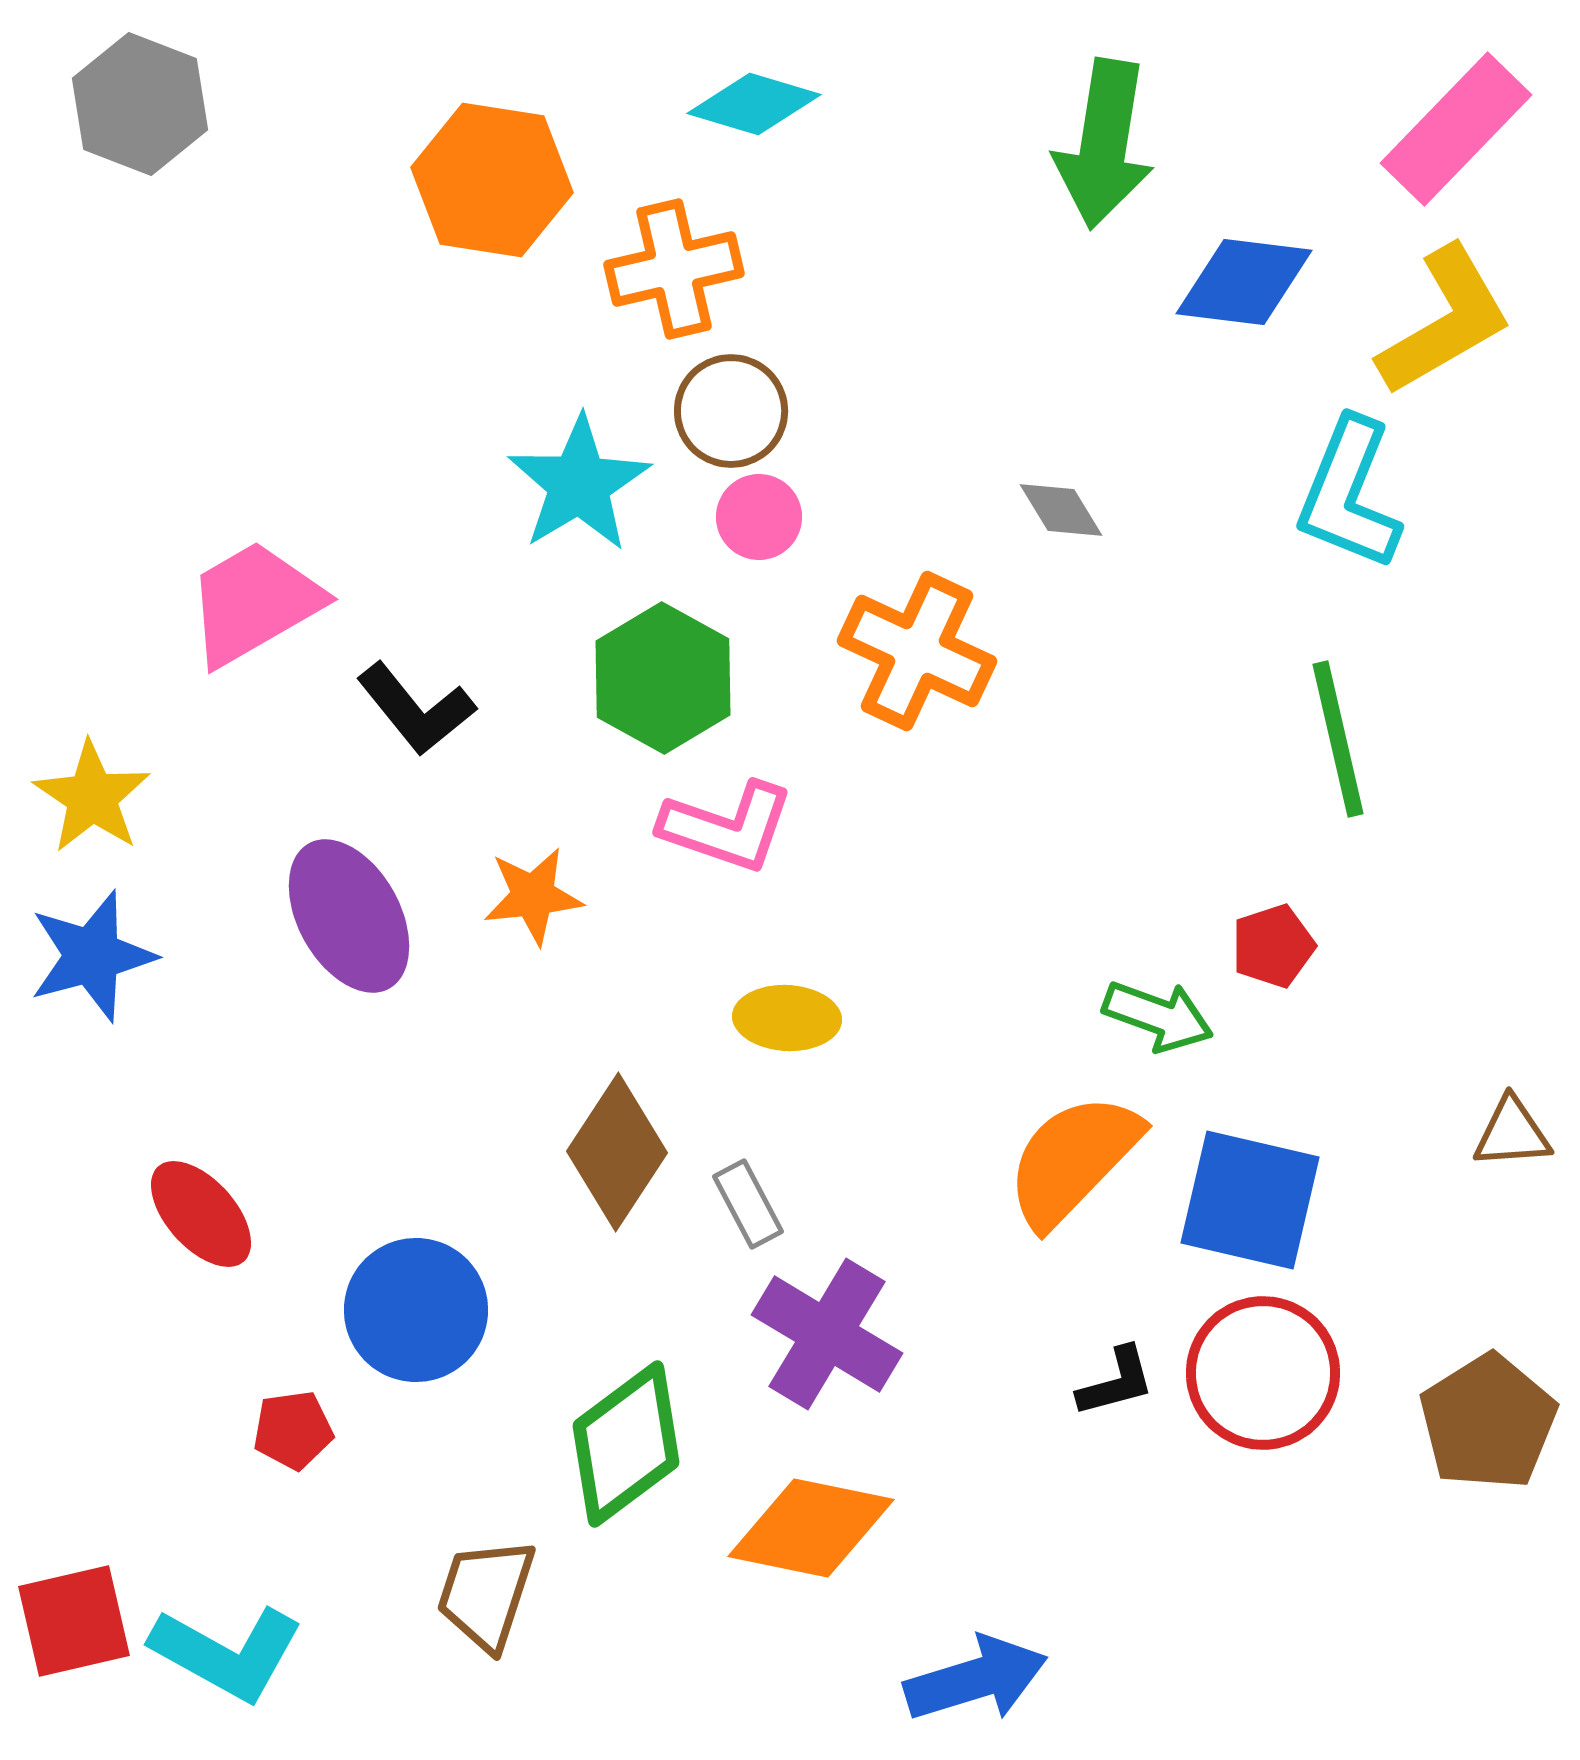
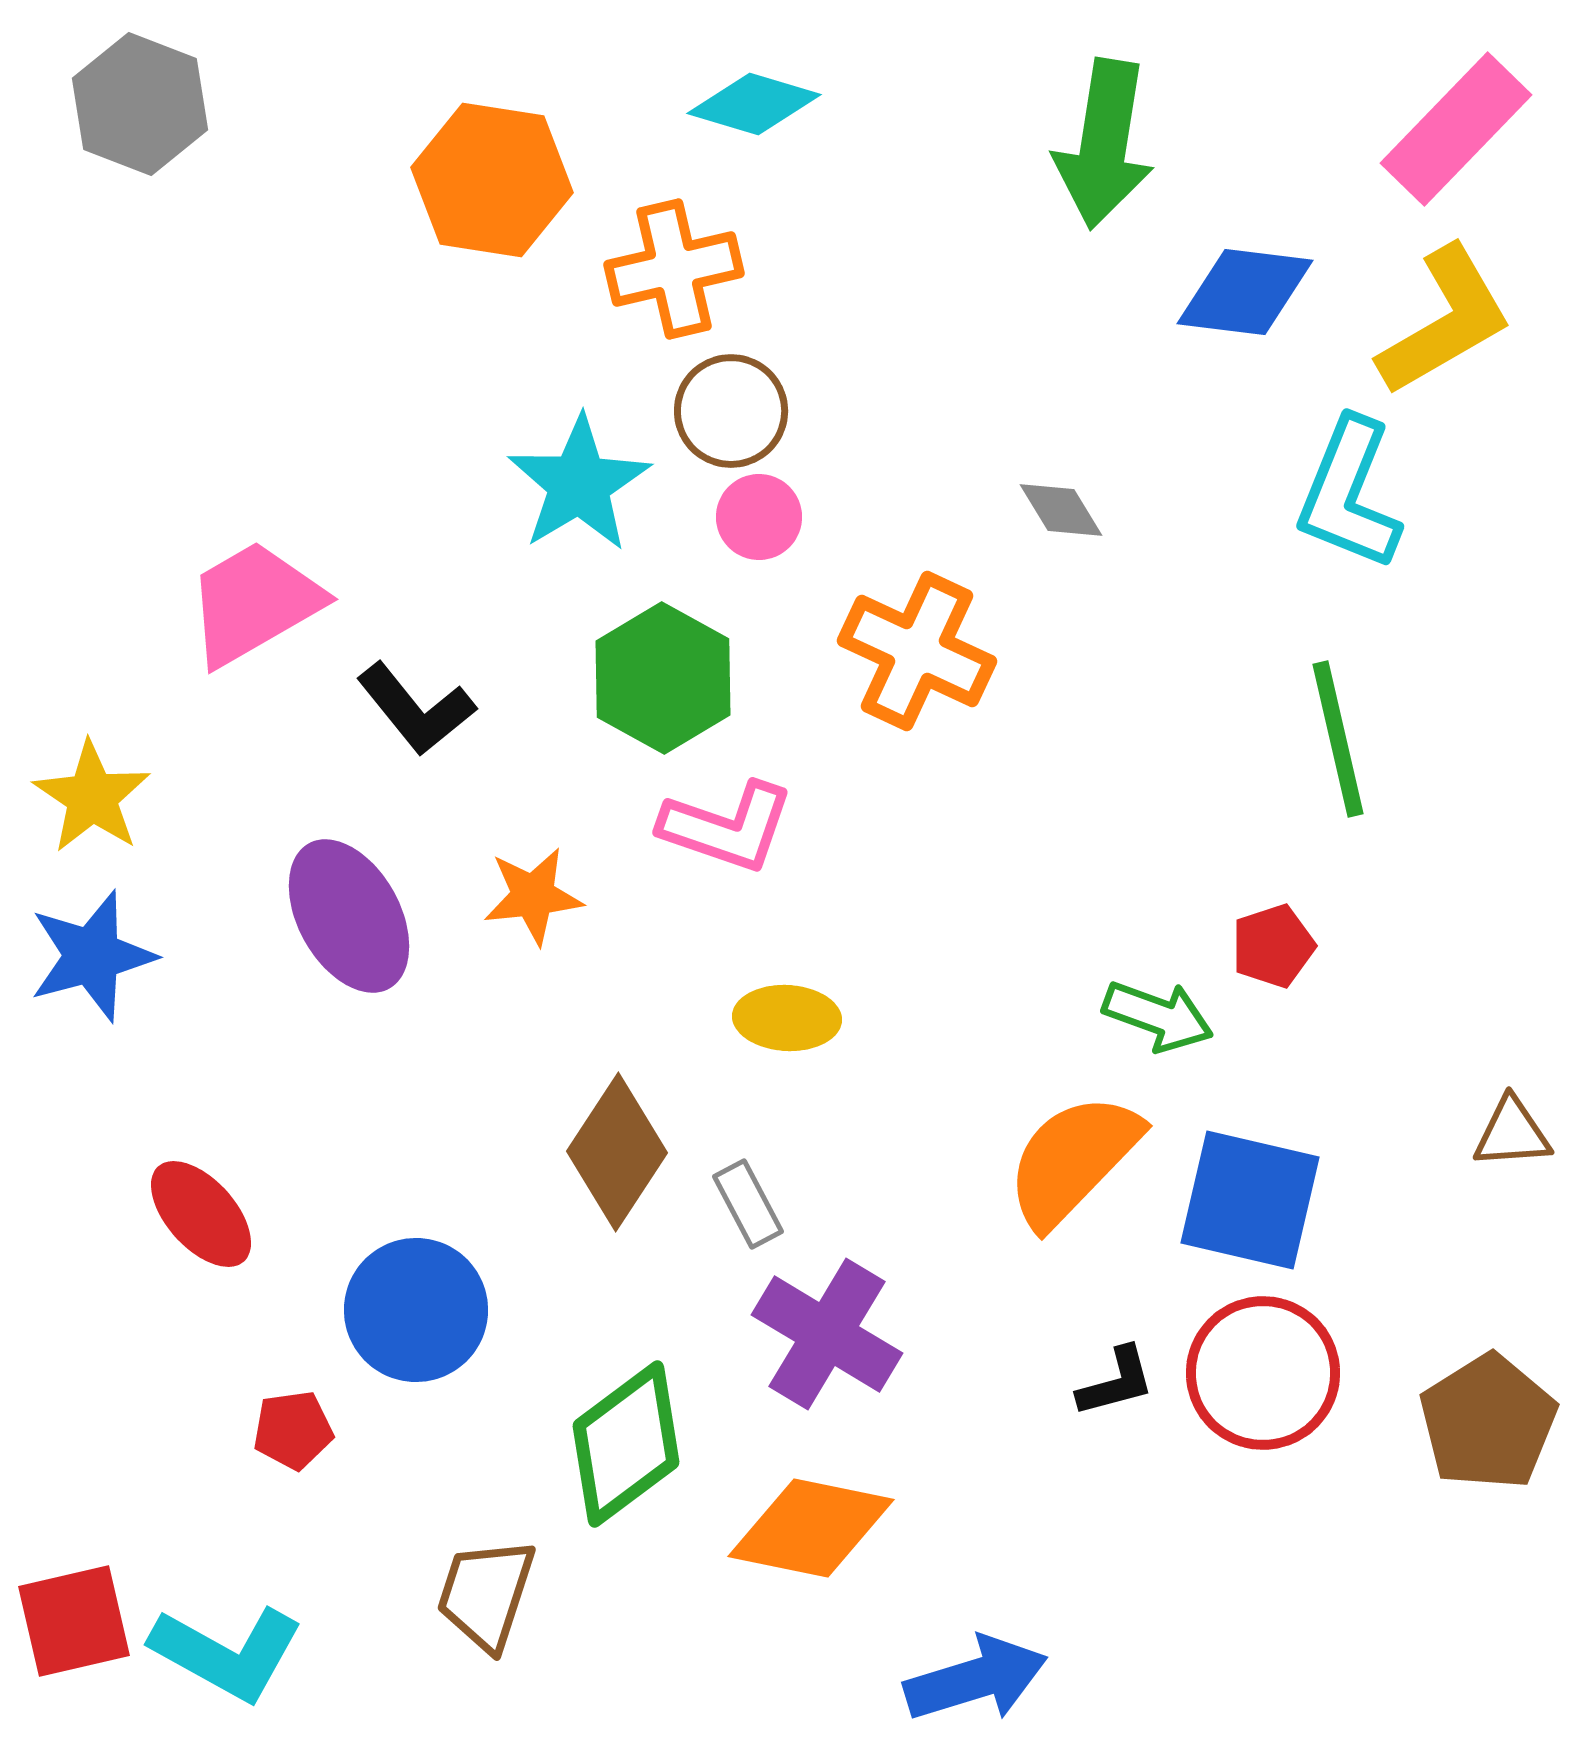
blue diamond at (1244, 282): moved 1 px right, 10 px down
